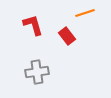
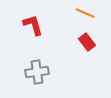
orange line: rotated 42 degrees clockwise
red rectangle: moved 20 px right, 6 px down
